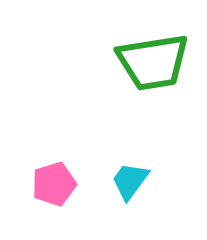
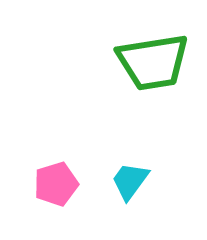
pink pentagon: moved 2 px right
